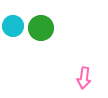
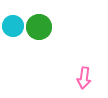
green circle: moved 2 px left, 1 px up
